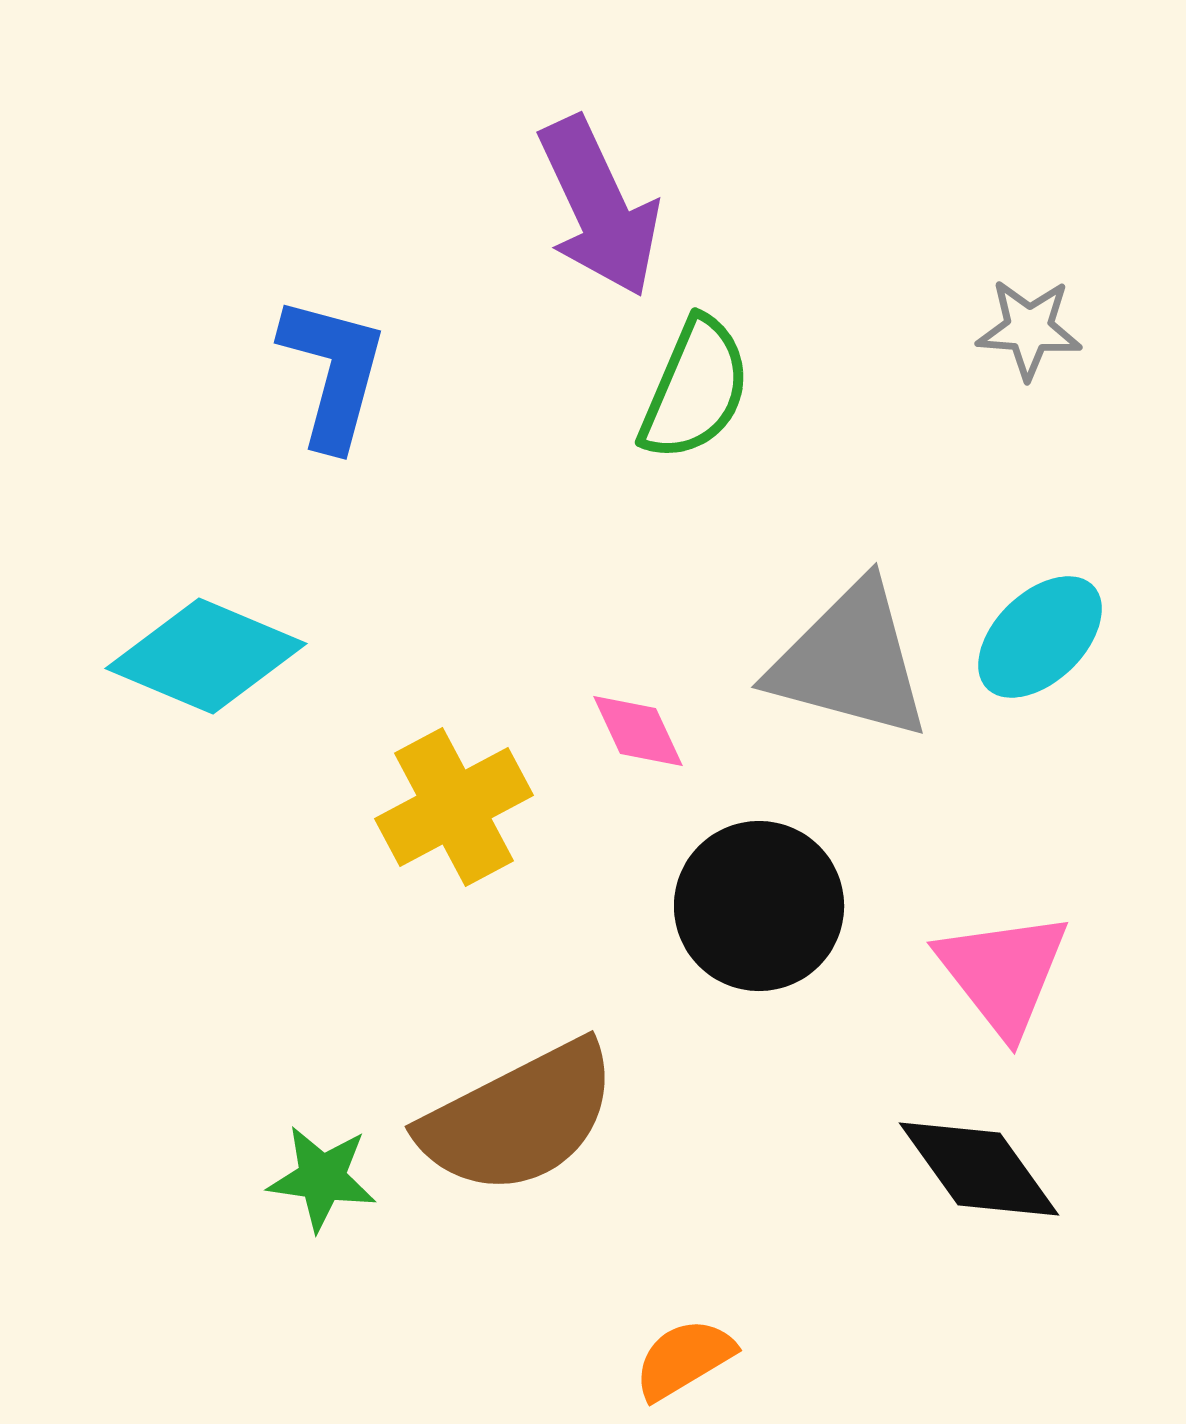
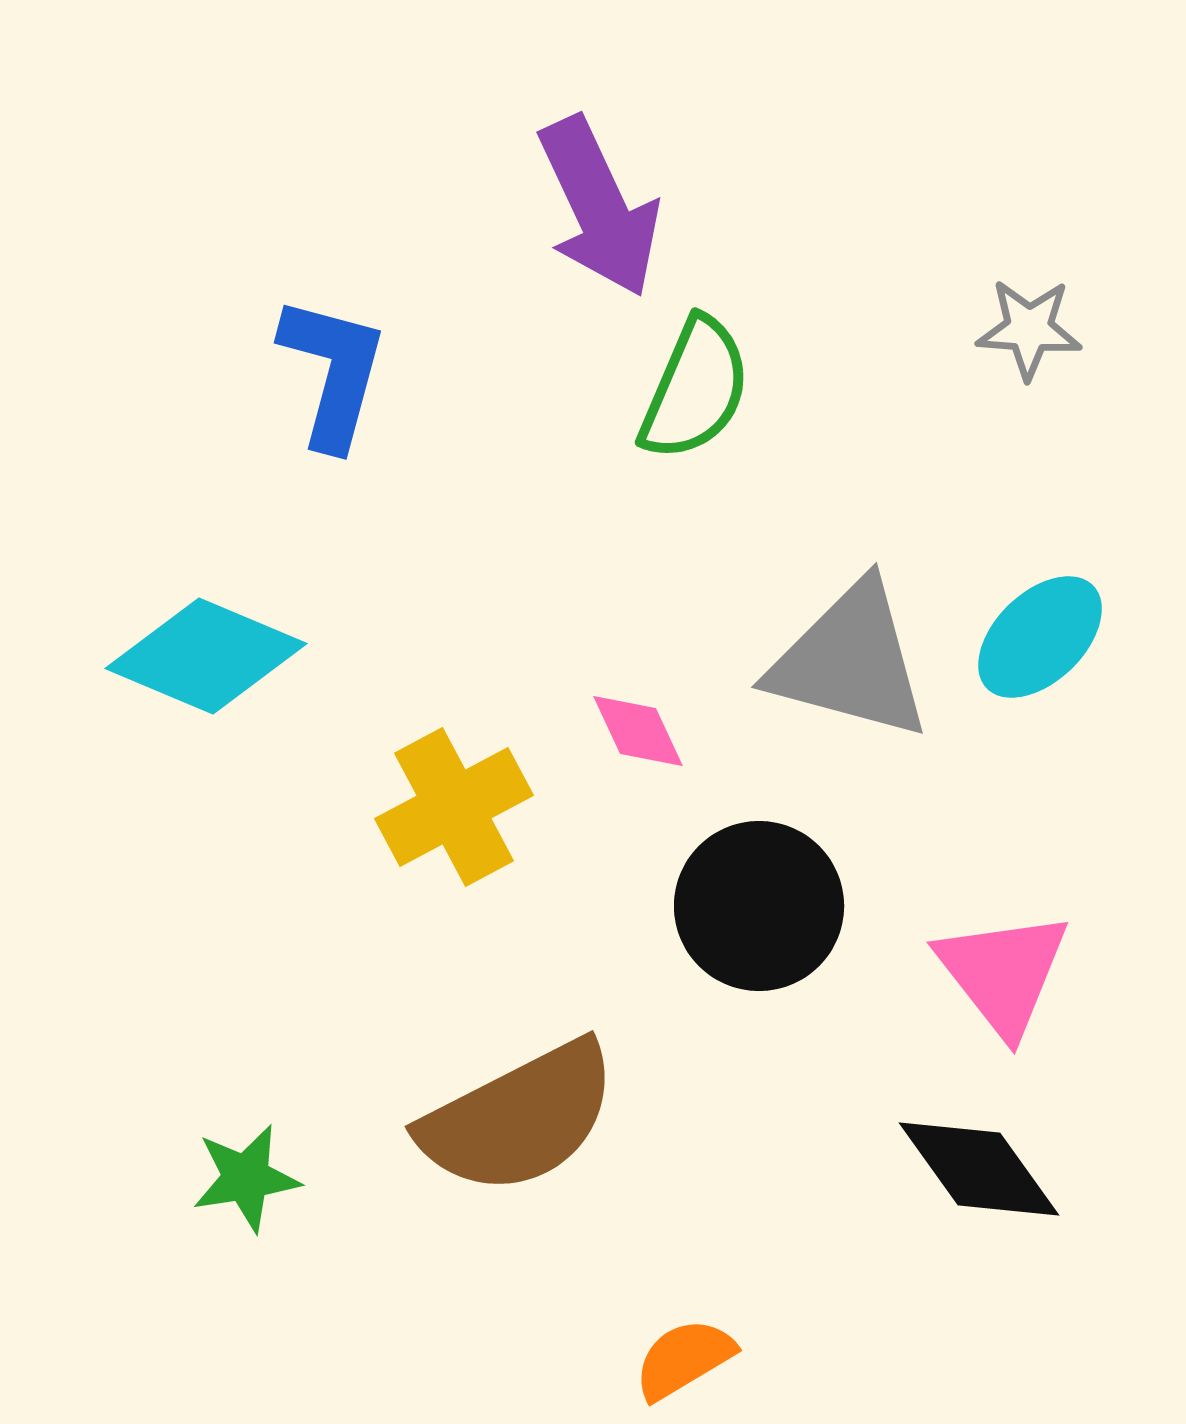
green star: moved 76 px left; rotated 17 degrees counterclockwise
